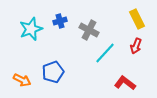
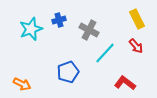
blue cross: moved 1 px left, 1 px up
red arrow: rotated 63 degrees counterclockwise
blue pentagon: moved 15 px right
orange arrow: moved 4 px down
